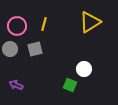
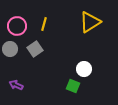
gray square: rotated 21 degrees counterclockwise
green square: moved 3 px right, 1 px down
